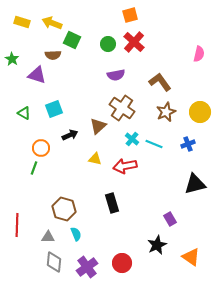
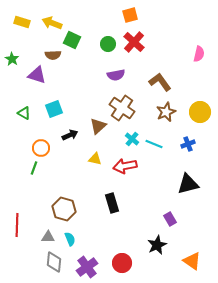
black triangle: moved 7 px left
cyan semicircle: moved 6 px left, 5 px down
orange triangle: moved 1 px right, 4 px down
